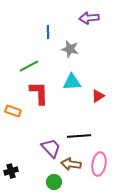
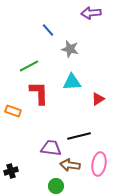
purple arrow: moved 2 px right, 5 px up
blue line: moved 2 px up; rotated 40 degrees counterclockwise
red triangle: moved 3 px down
black line: rotated 10 degrees counterclockwise
purple trapezoid: rotated 40 degrees counterclockwise
brown arrow: moved 1 px left, 1 px down
green circle: moved 2 px right, 4 px down
